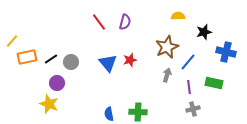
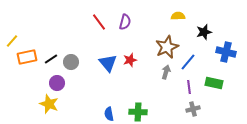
gray arrow: moved 1 px left, 3 px up
